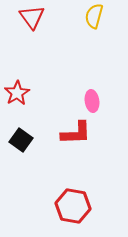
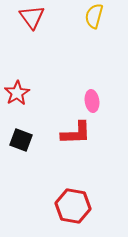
black square: rotated 15 degrees counterclockwise
